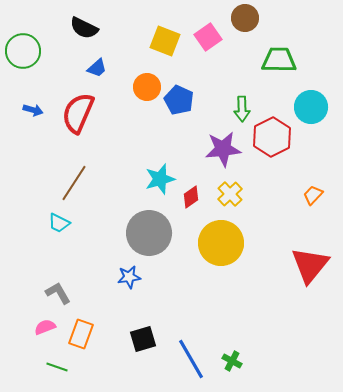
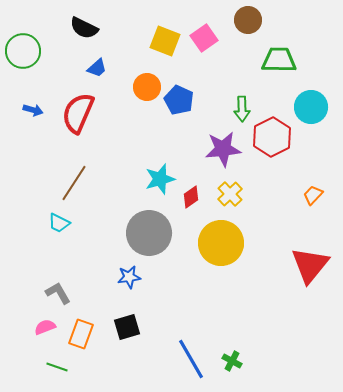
brown circle: moved 3 px right, 2 px down
pink square: moved 4 px left, 1 px down
black square: moved 16 px left, 12 px up
